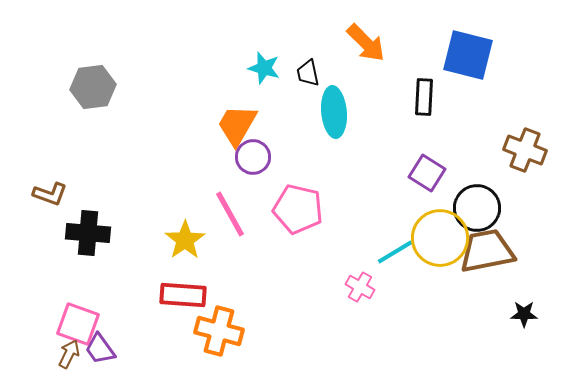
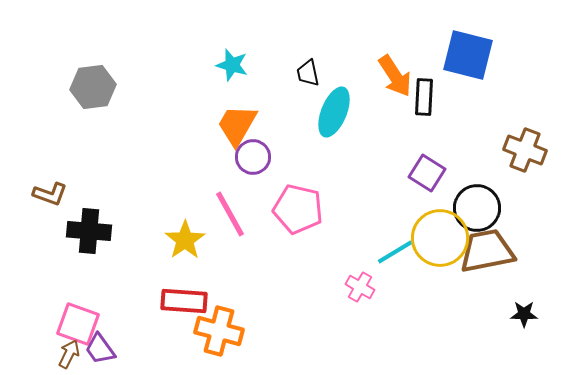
orange arrow: moved 29 px right, 33 px down; rotated 12 degrees clockwise
cyan star: moved 32 px left, 3 px up
cyan ellipse: rotated 27 degrees clockwise
black cross: moved 1 px right, 2 px up
red rectangle: moved 1 px right, 6 px down
